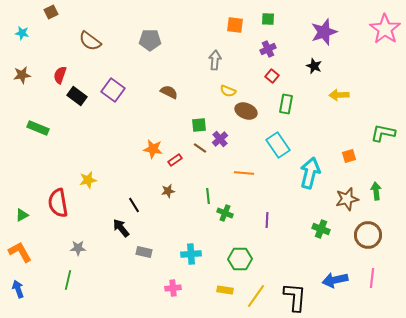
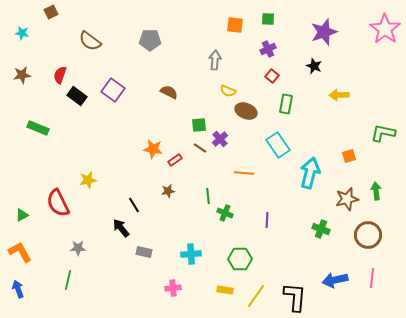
red semicircle at (58, 203): rotated 16 degrees counterclockwise
